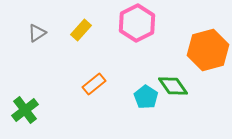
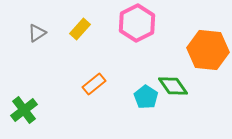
yellow rectangle: moved 1 px left, 1 px up
orange hexagon: rotated 21 degrees clockwise
green cross: moved 1 px left
